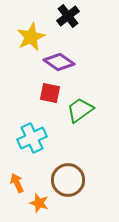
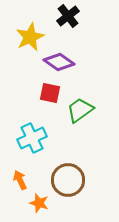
yellow star: moved 1 px left
orange arrow: moved 3 px right, 3 px up
